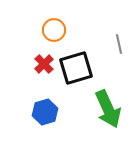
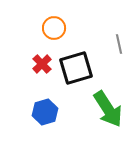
orange circle: moved 2 px up
red cross: moved 2 px left
green arrow: rotated 9 degrees counterclockwise
